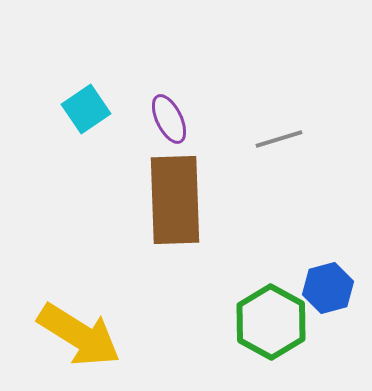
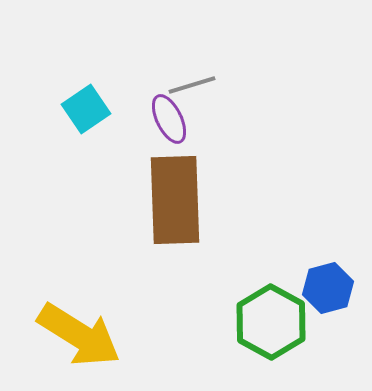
gray line: moved 87 px left, 54 px up
